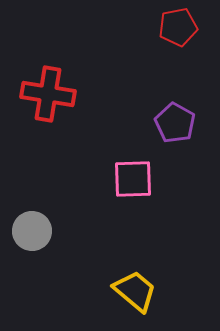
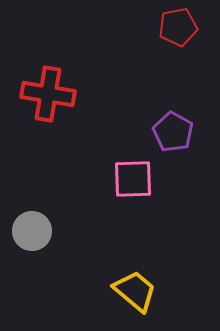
purple pentagon: moved 2 px left, 9 px down
